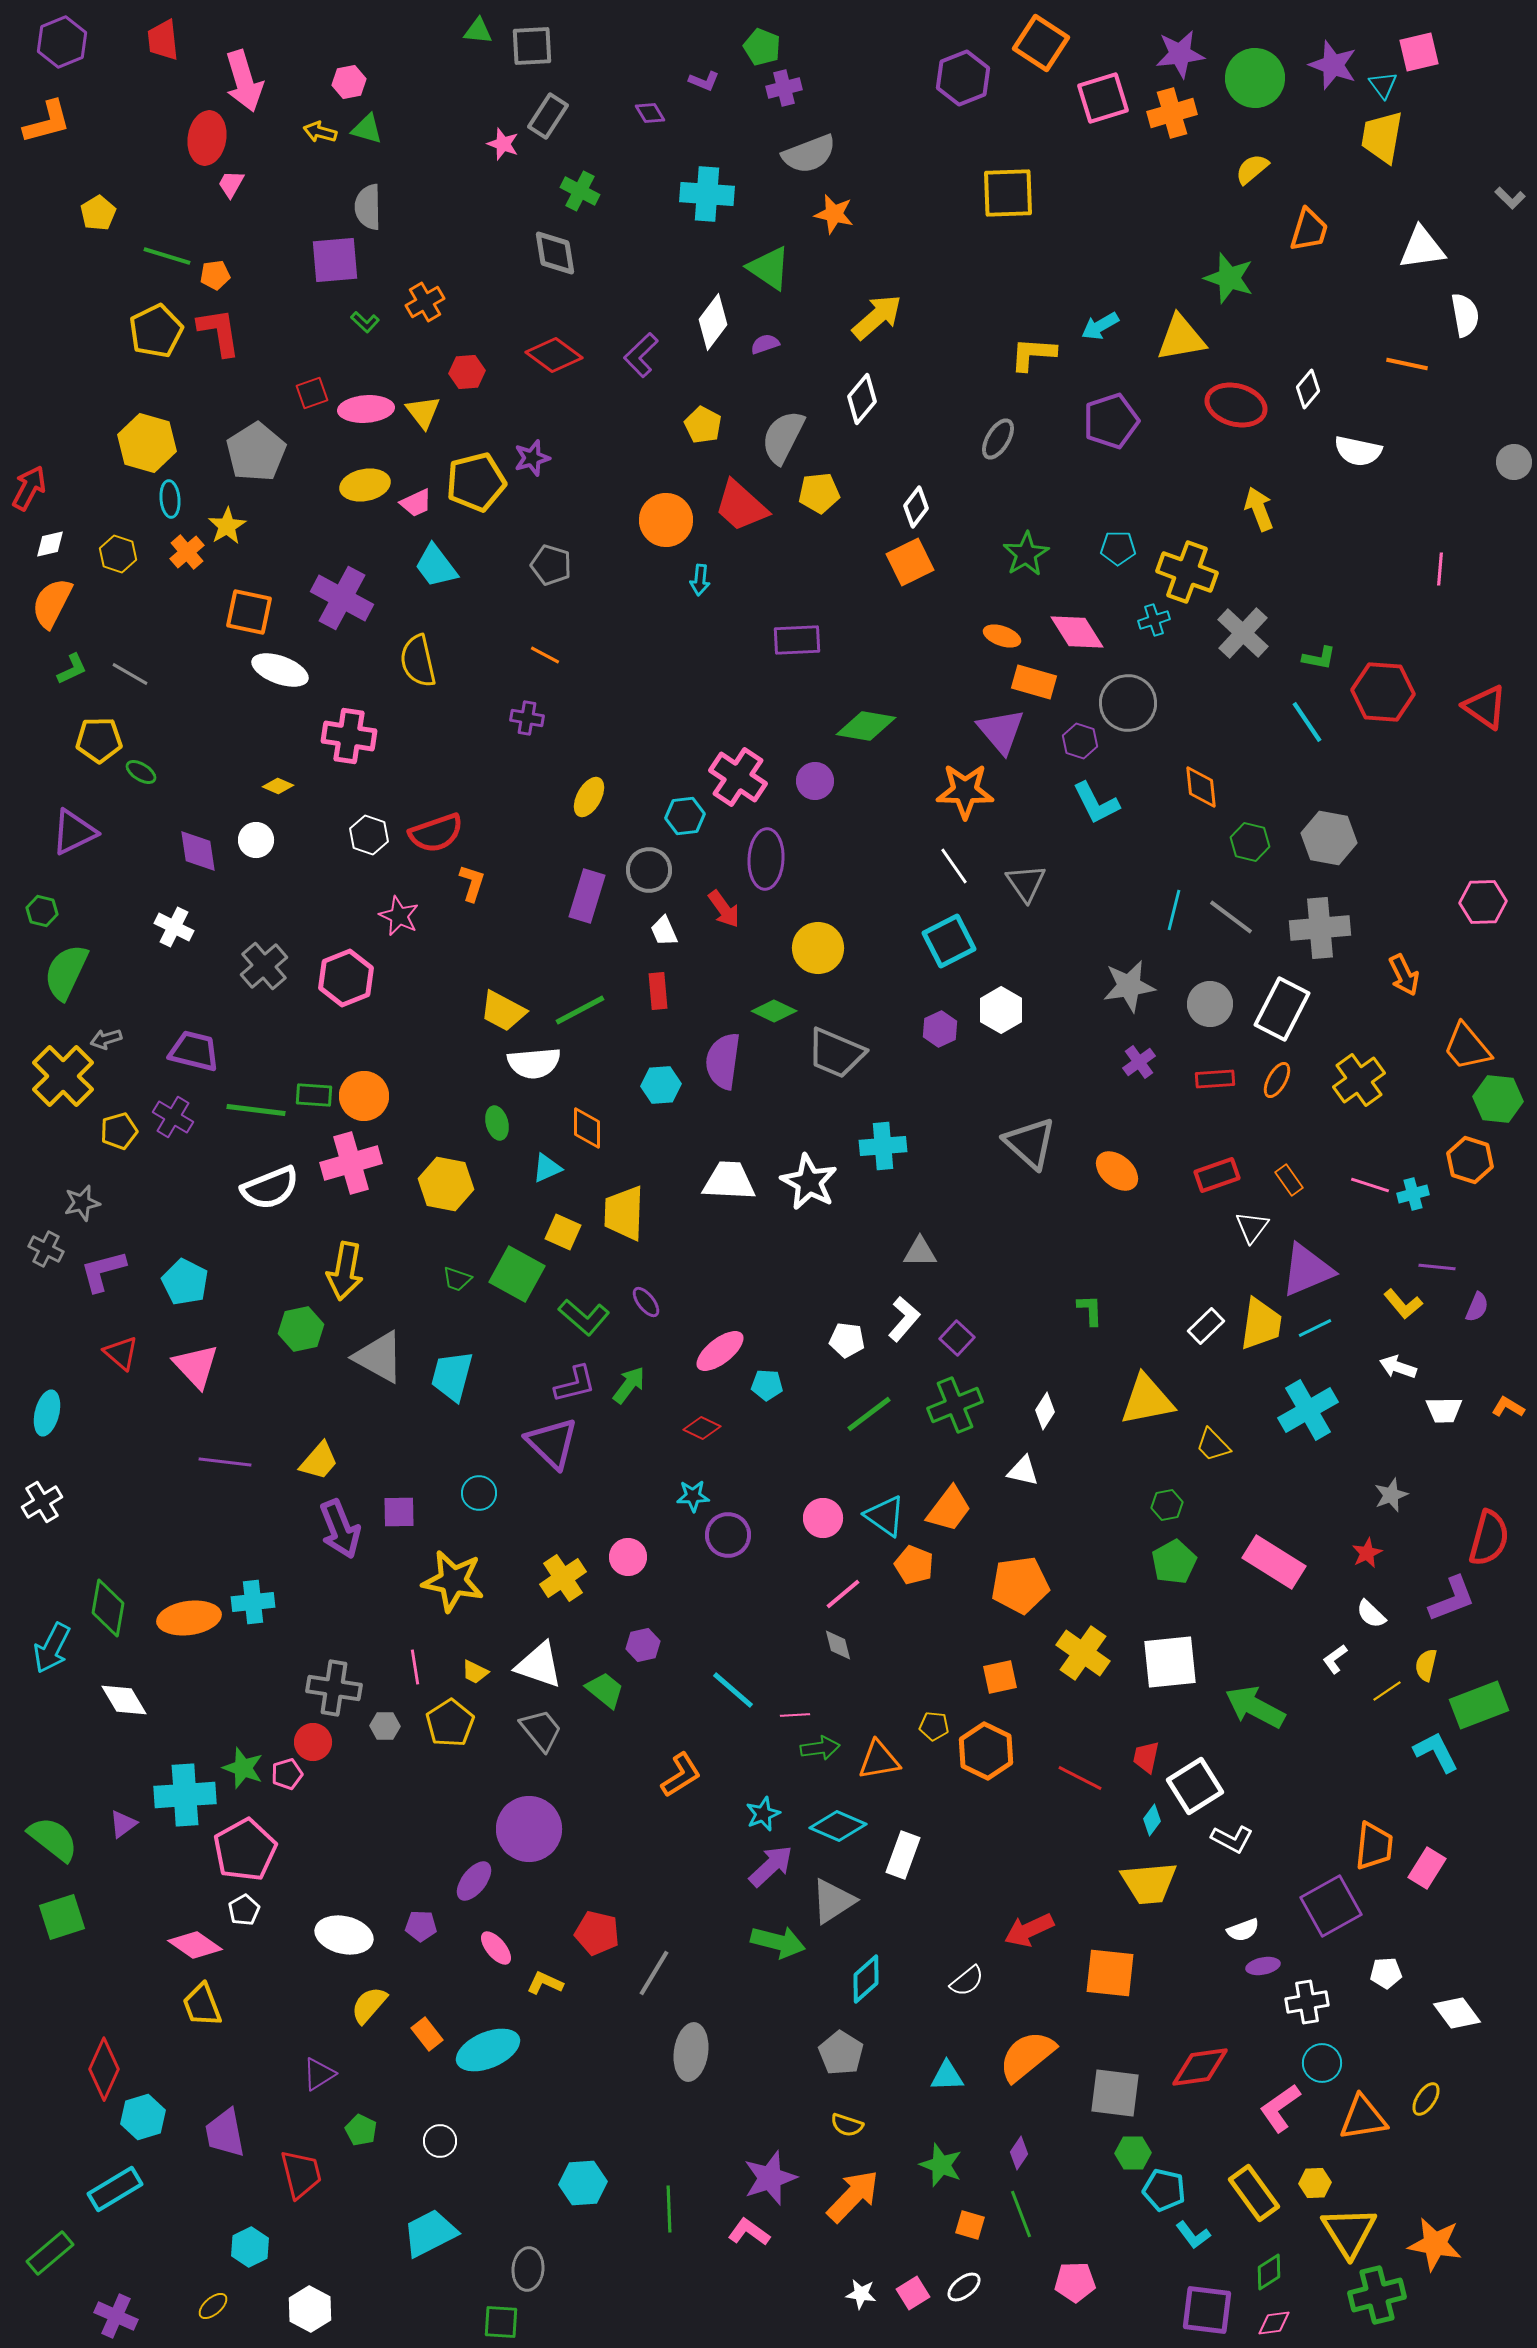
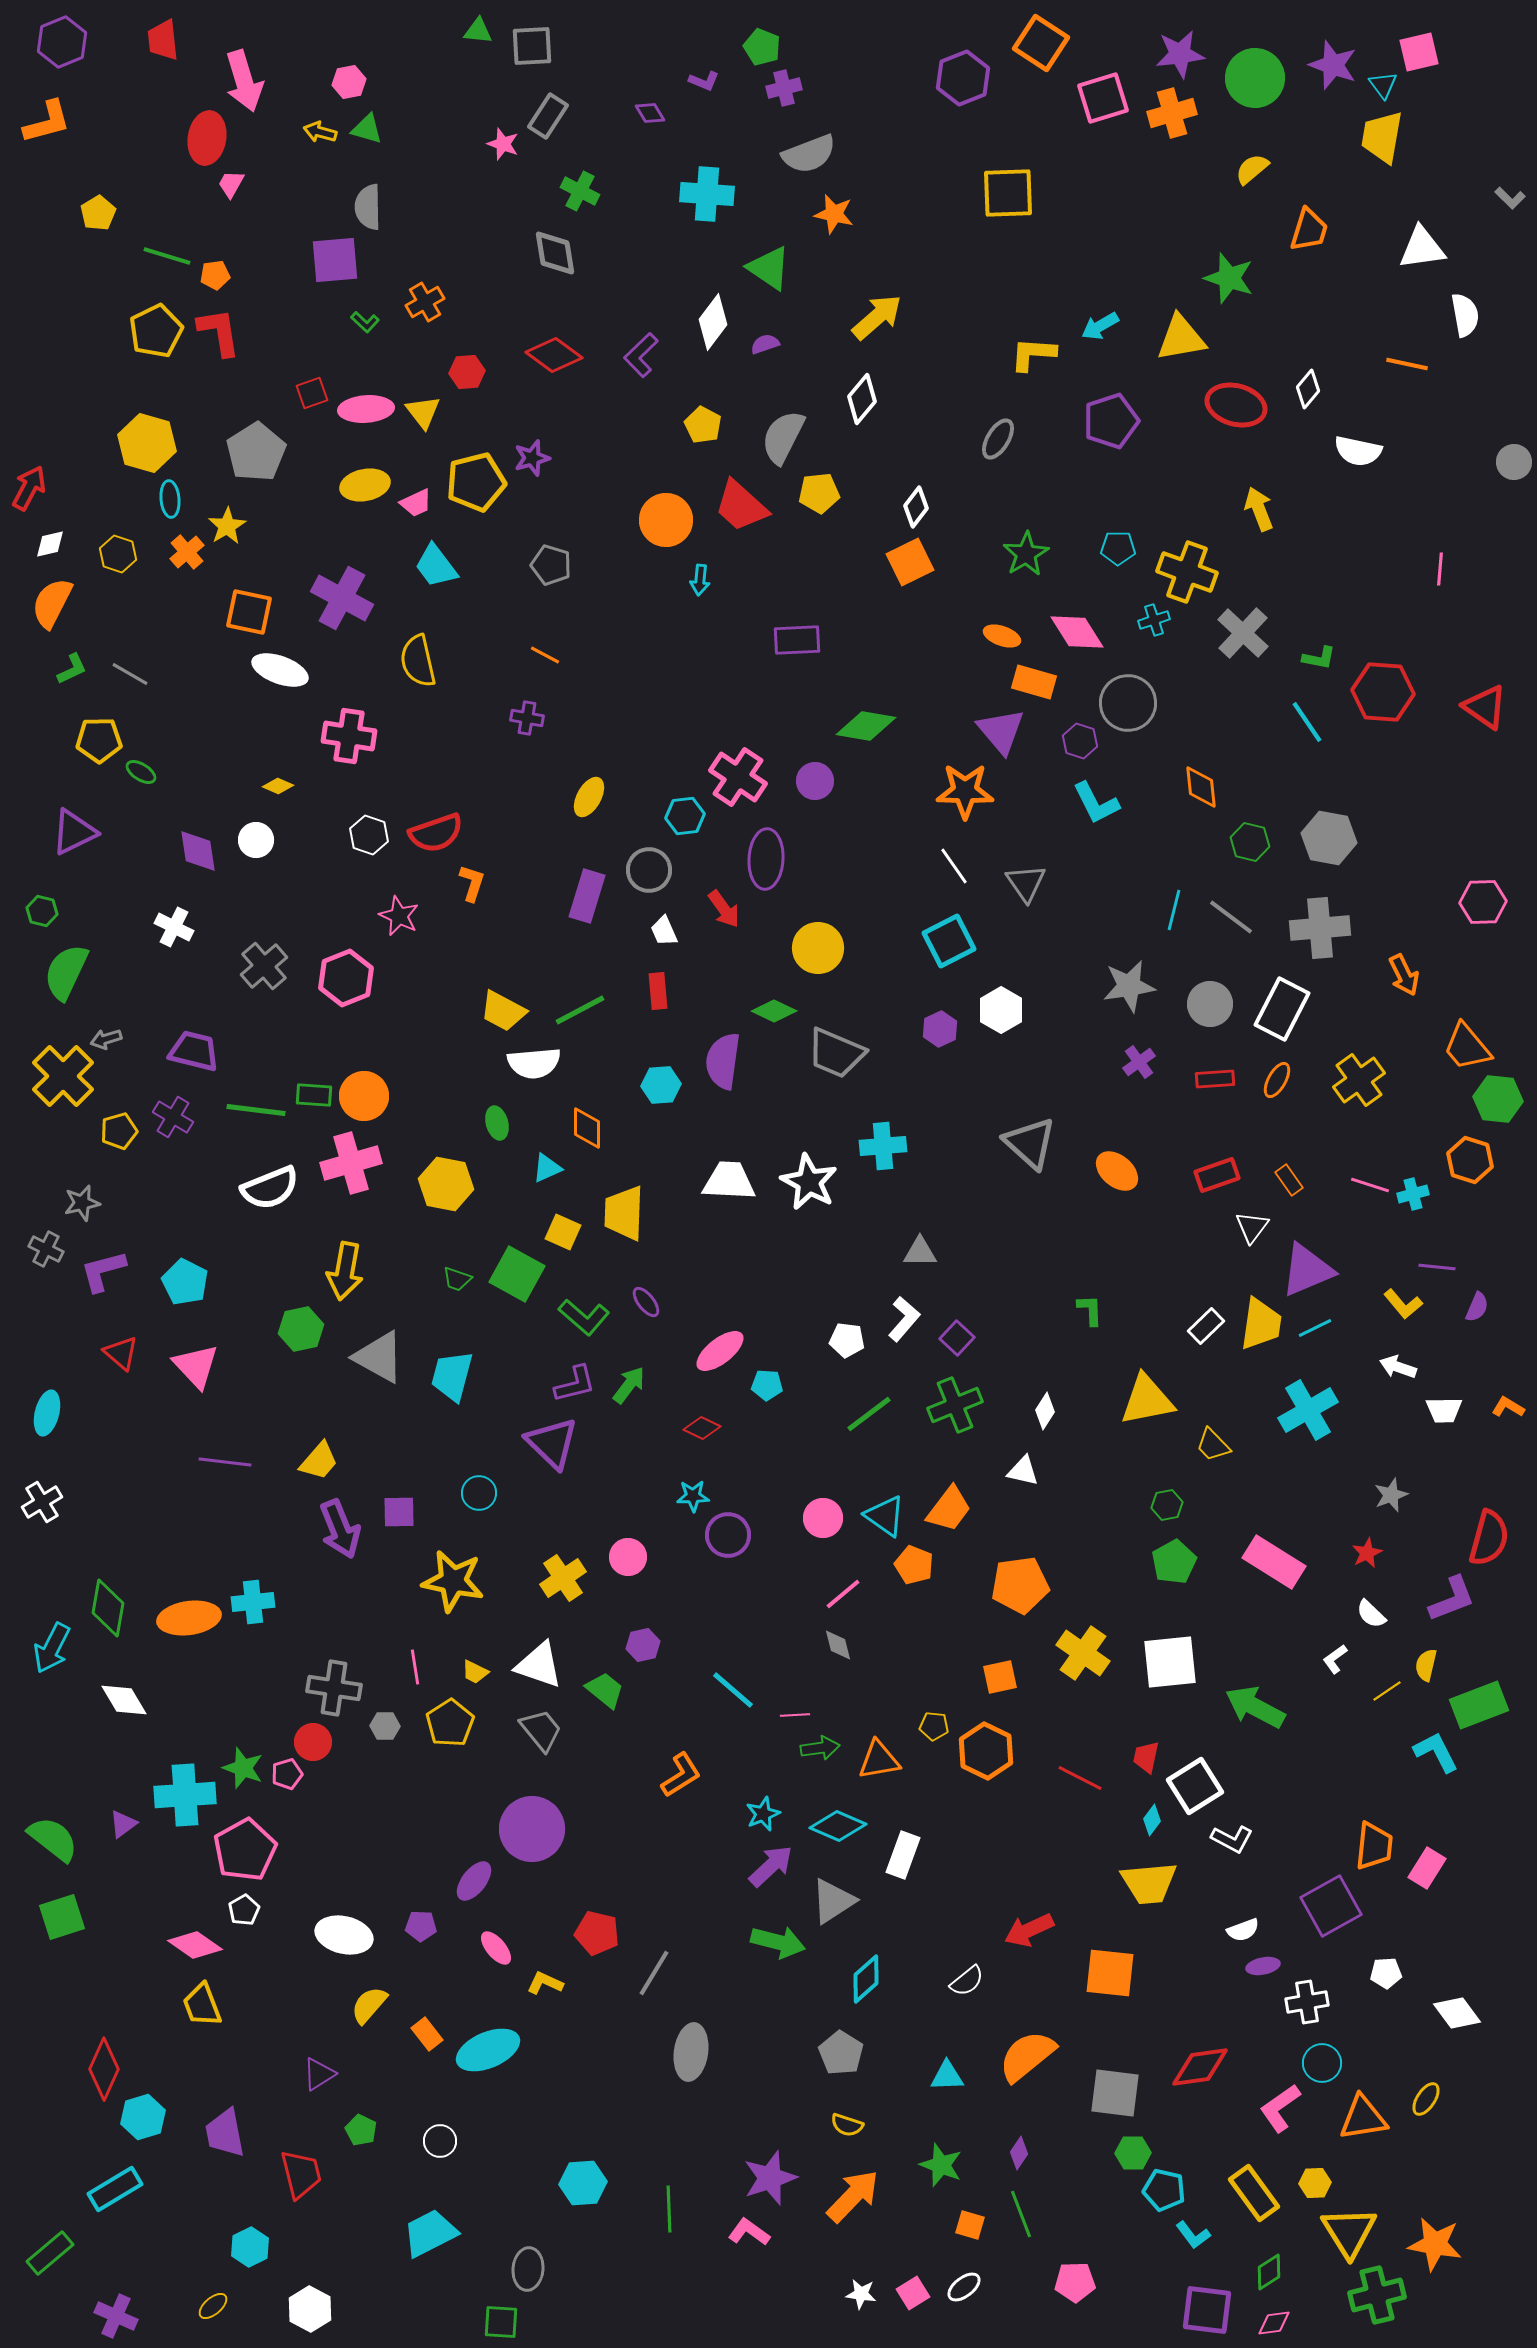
purple circle at (529, 1829): moved 3 px right
